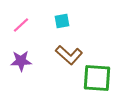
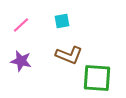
brown L-shape: rotated 20 degrees counterclockwise
purple star: rotated 15 degrees clockwise
